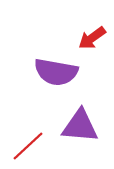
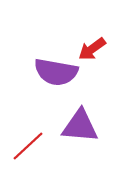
red arrow: moved 11 px down
